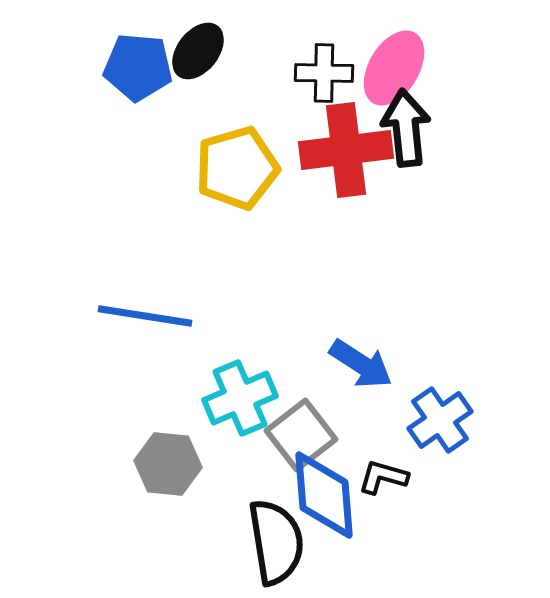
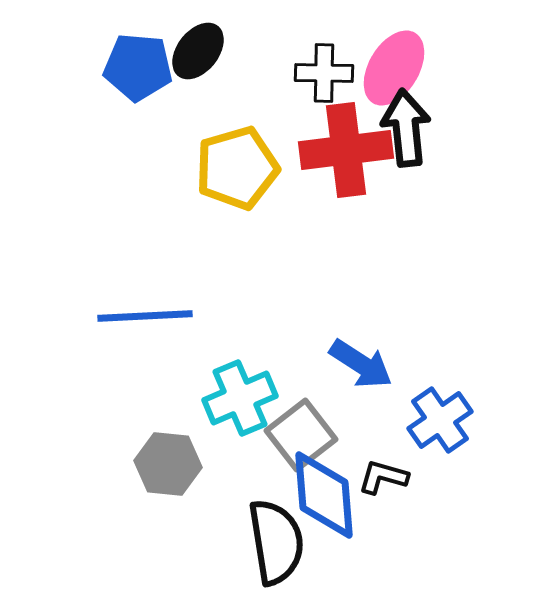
blue line: rotated 12 degrees counterclockwise
